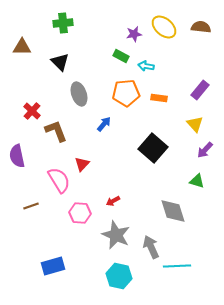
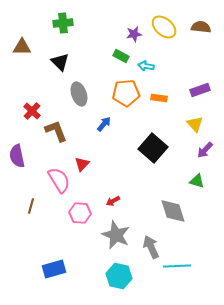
purple rectangle: rotated 30 degrees clockwise
brown line: rotated 56 degrees counterclockwise
blue rectangle: moved 1 px right, 3 px down
